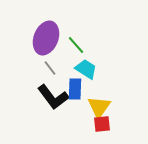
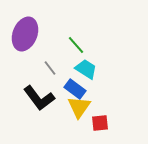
purple ellipse: moved 21 px left, 4 px up
blue rectangle: rotated 55 degrees counterclockwise
black L-shape: moved 14 px left, 1 px down
yellow triangle: moved 20 px left
red square: moved 2 px left, 1 px up
